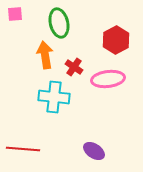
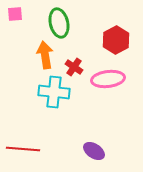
cyan cross: moved 5 px up
